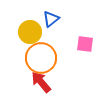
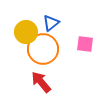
blue triangle: moved 4 px down
yellow circle: moved 4 px left
orange circle: moved 2 px right, 9 px up
